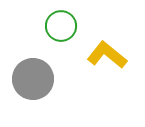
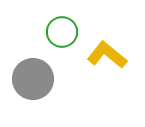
green circle: moved 1 px right, 6 px down
